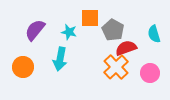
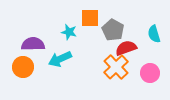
purple semicircle: moved 2 px left, 14 px down; rotated 50 degrees clockwise
cyan arrow: rotated 55 degrees clockwise
